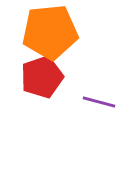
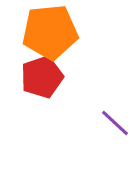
purple line: moved 16 px right, 21 px down; rotated 28 degrees clockwise
